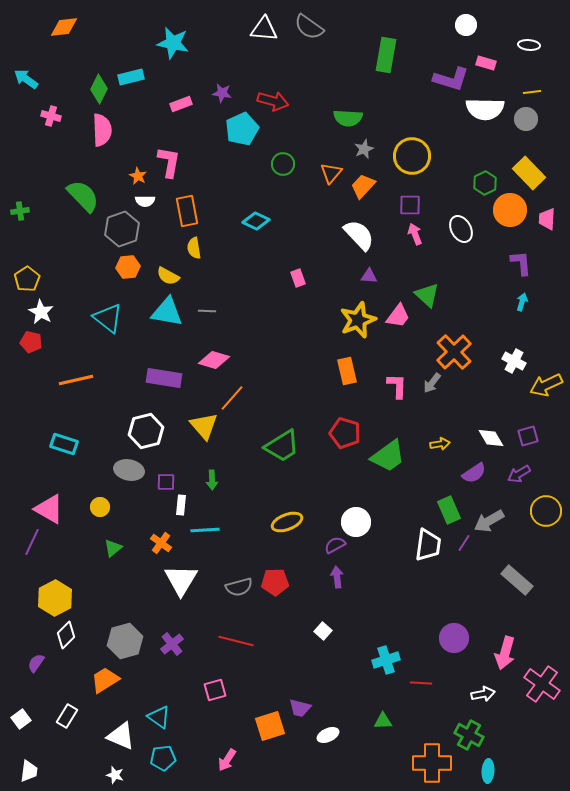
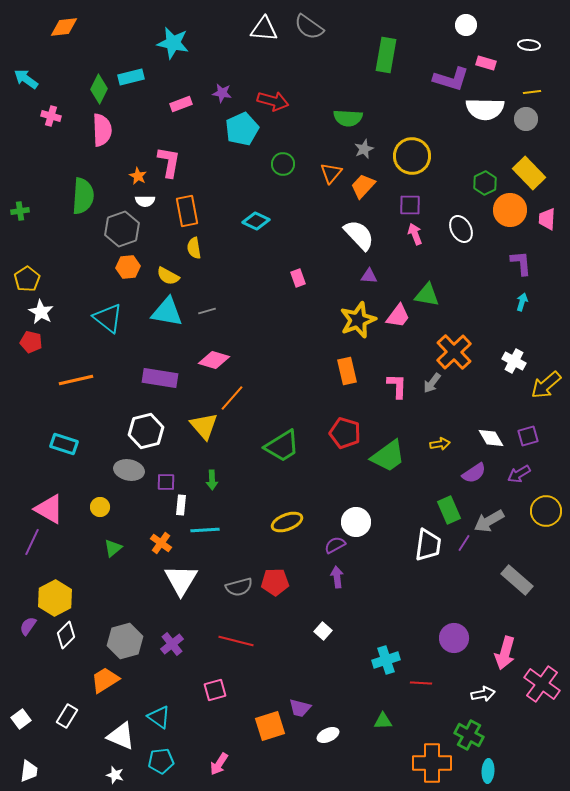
green semicircle at (83, 196): rotated 48 degrees clockwise
green triangle at (427, 295): rotated 32 degrees counterclockwise
gray line at (207, 311): rotated 18 degrees counterclockwise
purple rectangle at (164, 378): moved 4 px left
yellow arrow at (546, 385): rotated 16 degrees counterclockwise
purple semicircle at (36, 663): moved 8 px left, 37 px up
cyan pentagon at (163, 758): moved 2 px left, 3 px down
pink arrow at (227, 760): moved 8 px left, 4 px down
